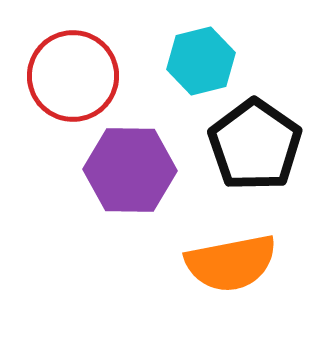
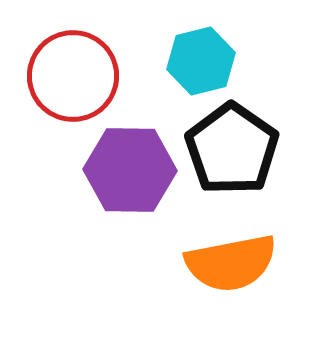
black pentagon: moved 23 px left, 4 px down
